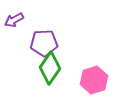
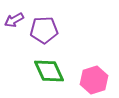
purple pentagon: moved 13 px up
green diamond: moved 1 px left, 3 px down; rotated 60 degrees counterclockwise
